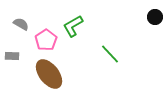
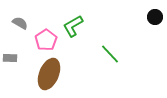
gray semicircle: moved 1 px left, 1 px up
gray rectangle: moved 2 px left, 2 px down
brown ellipse: rotated 60 degrees clockwise
